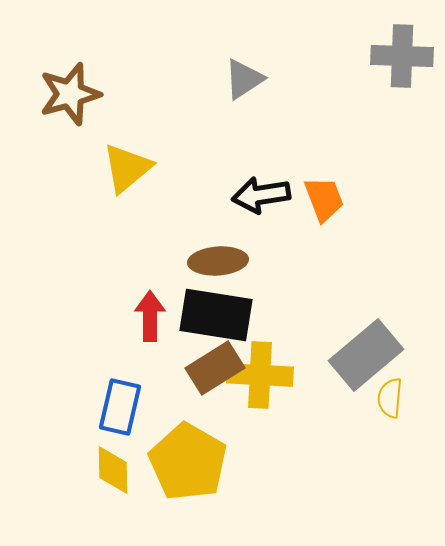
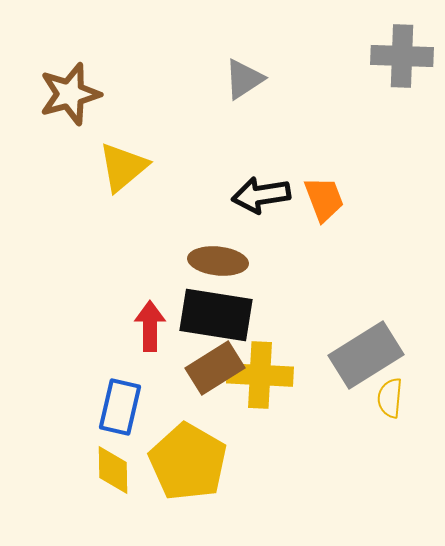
yellow triangle: moved 4 px left, 1 px up
brown ellipse: rotated 10 degrees clockwise
red arrow: moved 10 px down
gray rectangle: rotated 8 degrees clockwise
